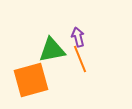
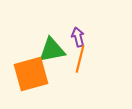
orange line: rotated 36 degrees clockwise
orange square: moved 6 px up
